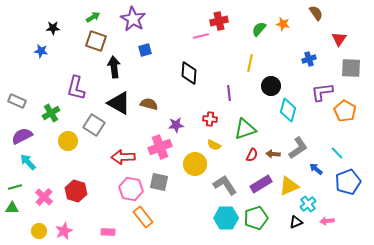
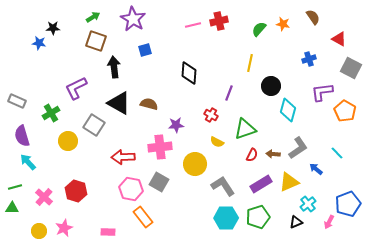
brown semicircle at (316, 13): moved 3 px left, 4 px down
pink line at (201, 36): moved 8 px left, 11 px up
red triangle at (339, 39): rotated 35 degrees counterclockwise
blue star at (41, 51): moved 2 px left, 8 px up
gray square at (351, 68): rotated 25 degrees clockwise
purple L-shape at (76, 88): rotated 50 degrees clockwise
purple line at (229, 93): rotated 28 degrees clockwise
red cross at (210, 119): moved 1 px right, 4 px up; rotated 24 degrees clockwise
purple semicircle at (22, 136): rotated 80 degrees counterclockwise
yellow semicircle at (214, 145): moved 3 px right, 3 px up
pink cross at (160, 147): rotated 15 degrees clockwise
gray square at (159, 182): rotated 18 degrees clockwise
blue pentagon at (348, 182): moved 22 px down
gray L-shape at (225, 185): moved 2 px left, 1 px down
yellow triangle at (289, 186): moved 4 px up
green pentagon at (256, 218): moved 2 px right, 1 px up
pink arrow at (327, 221): moved 2 px right, 1 px down; rotated 56 degrees counterclockwise
pink star at (64, 231): moved 3 px up
